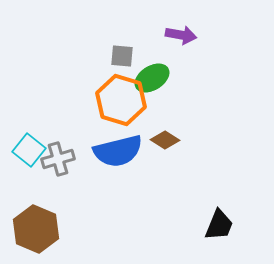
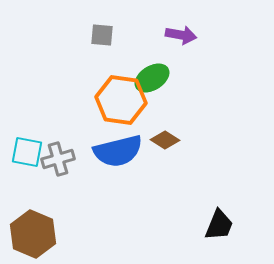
gray square: moved 20 px left, 21 px up
orange hexagon: rotated 9 degrees counterclockwise
cyan square: moved 2 px left, 2 px down; rotated 28 degrees counterclockwise
brown hexagon: moved 3 px left, 5 px down
